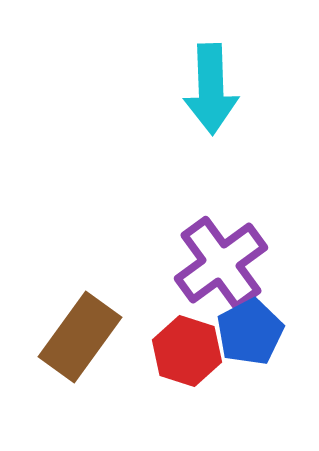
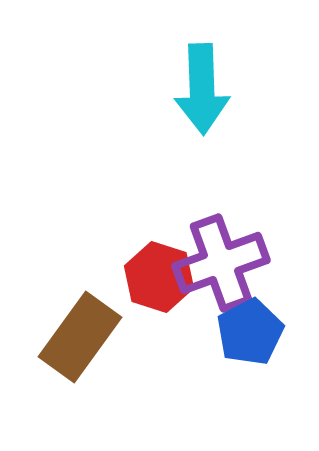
cyan arrow: moved 9 px left
purple cross: rotated 16 degrees clockwise
red hexagon: moved 28 px left, 74 px up
